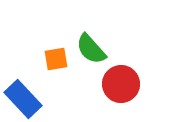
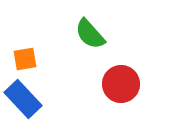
green semicircle: moved 1 px left, 15 px up
orange square: moved 31 px left
